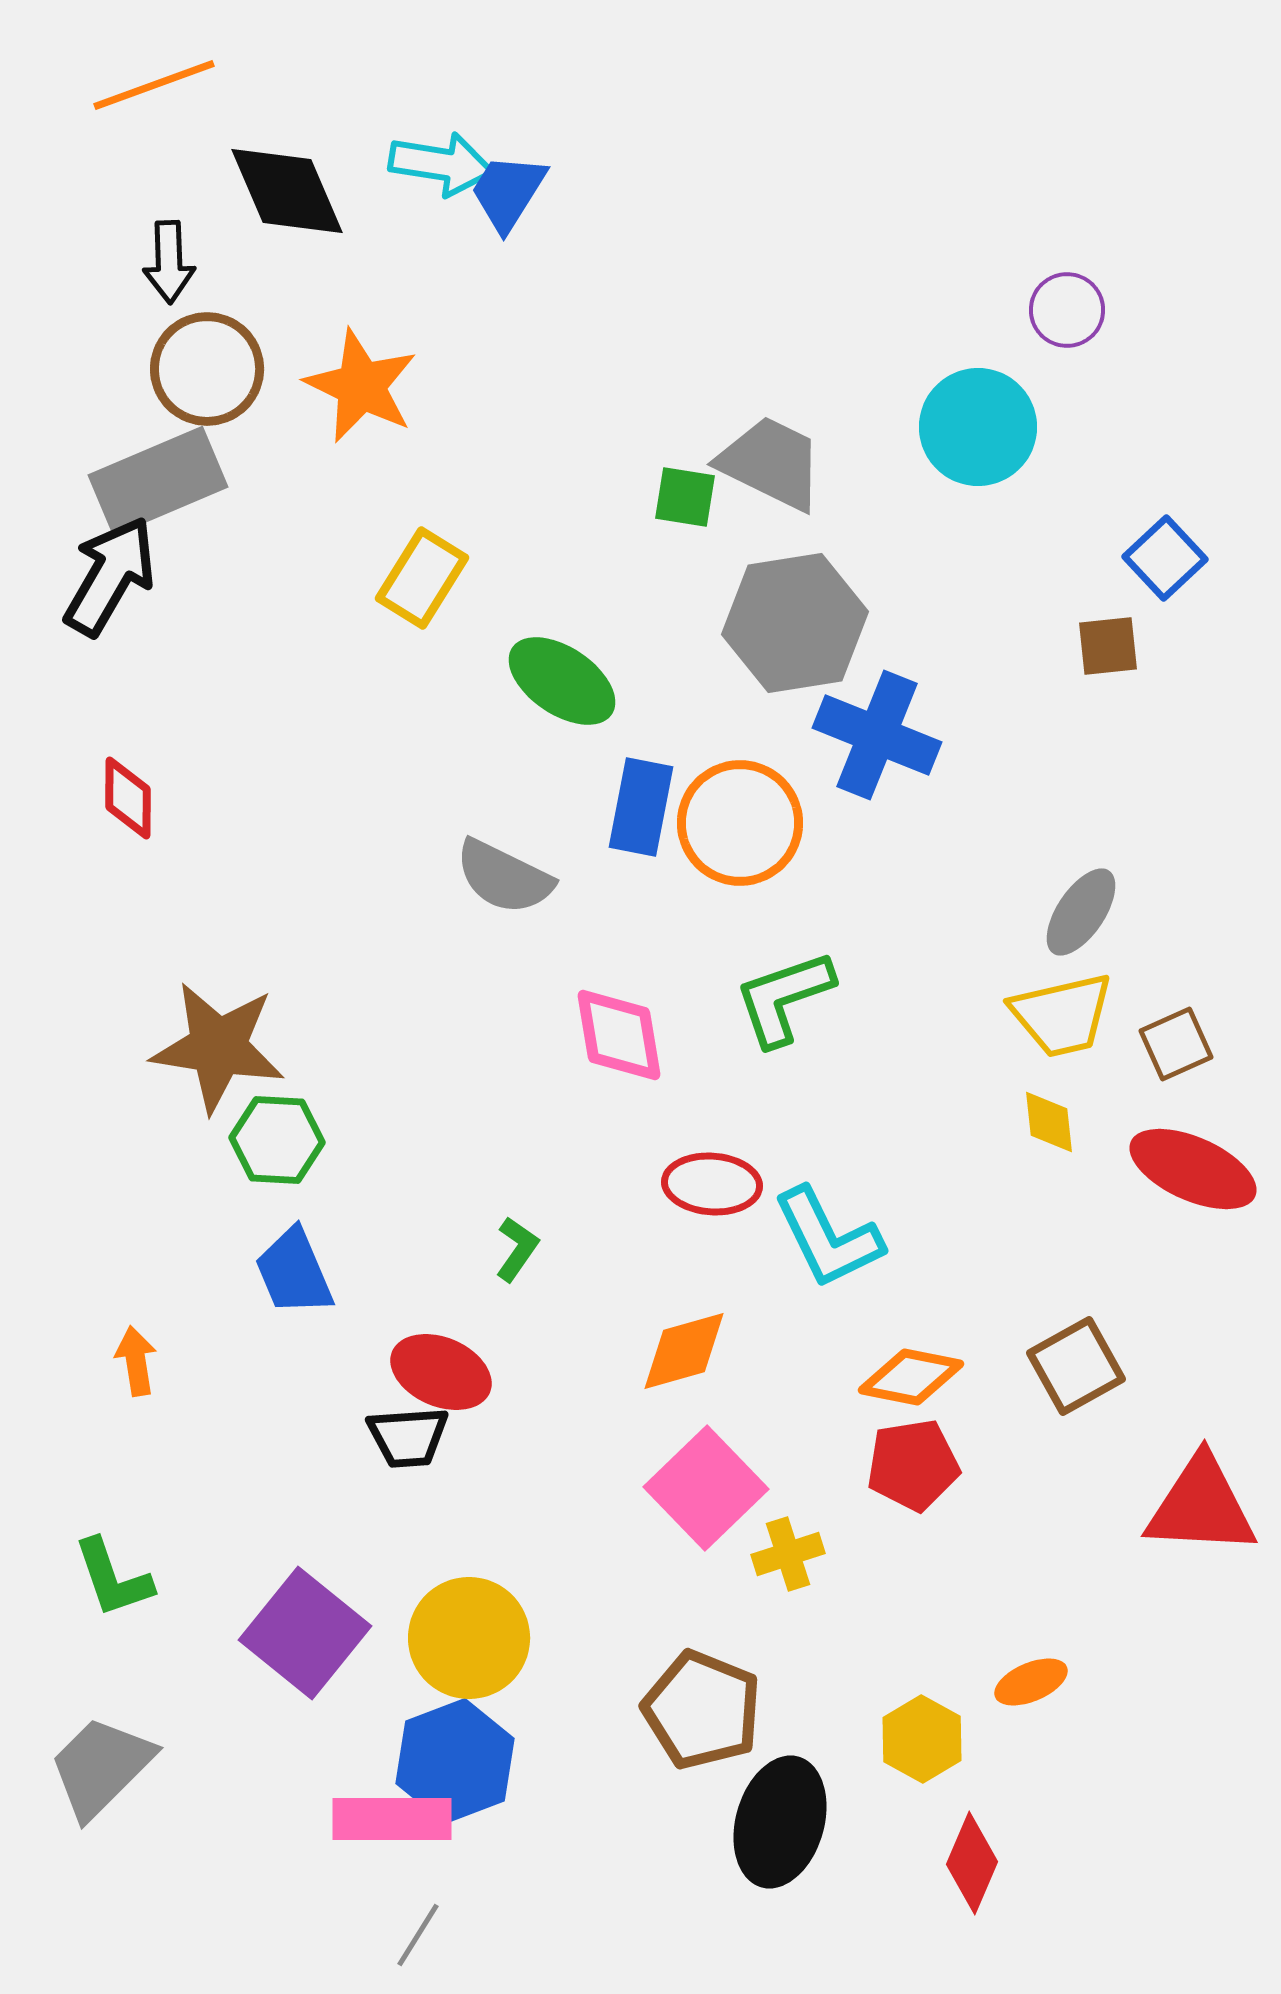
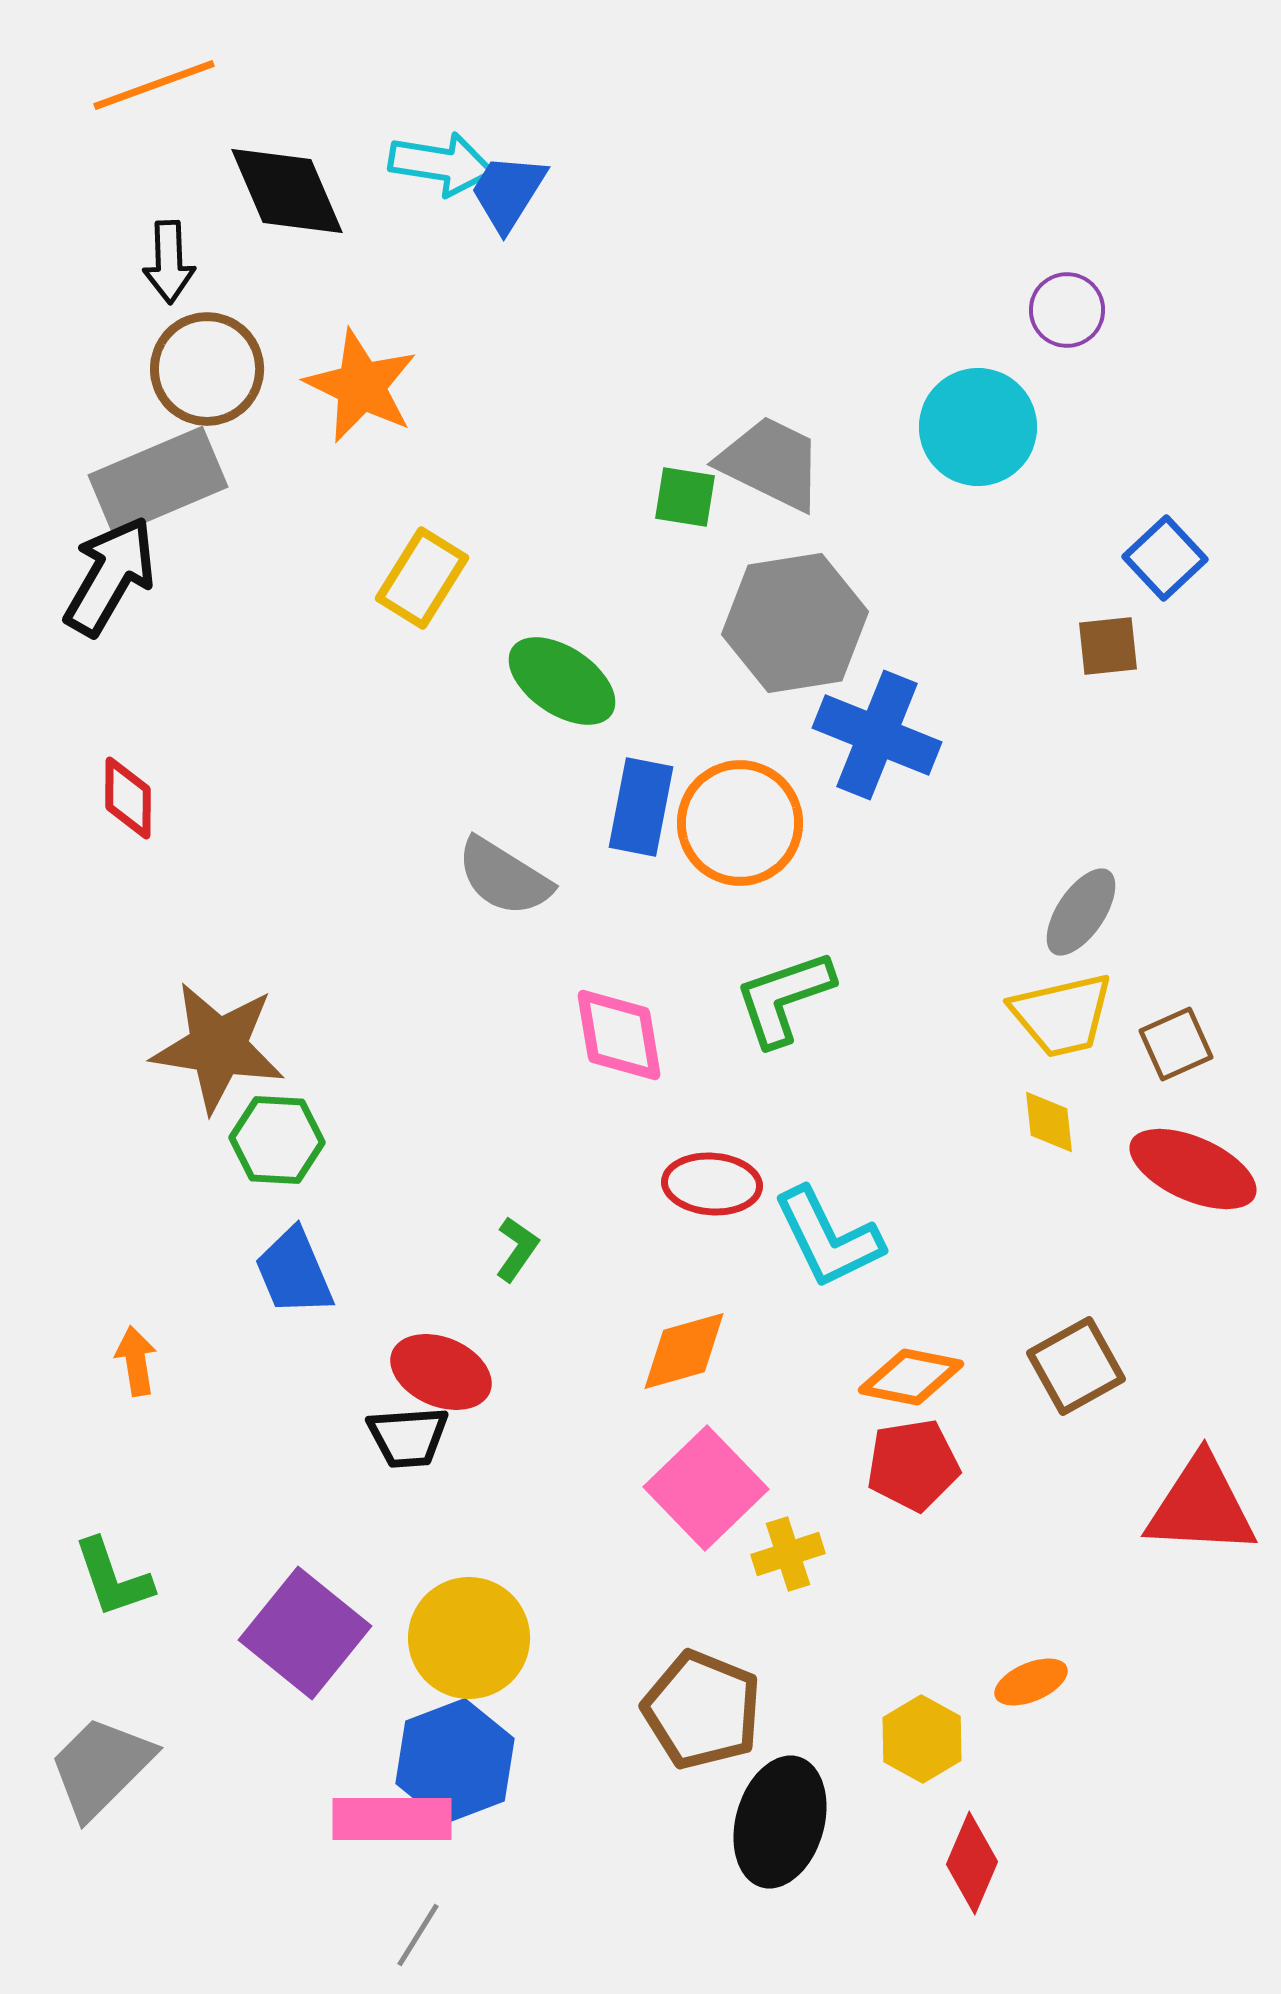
gray semicircle at (504, 877): rotated 6 degrees clockwise
